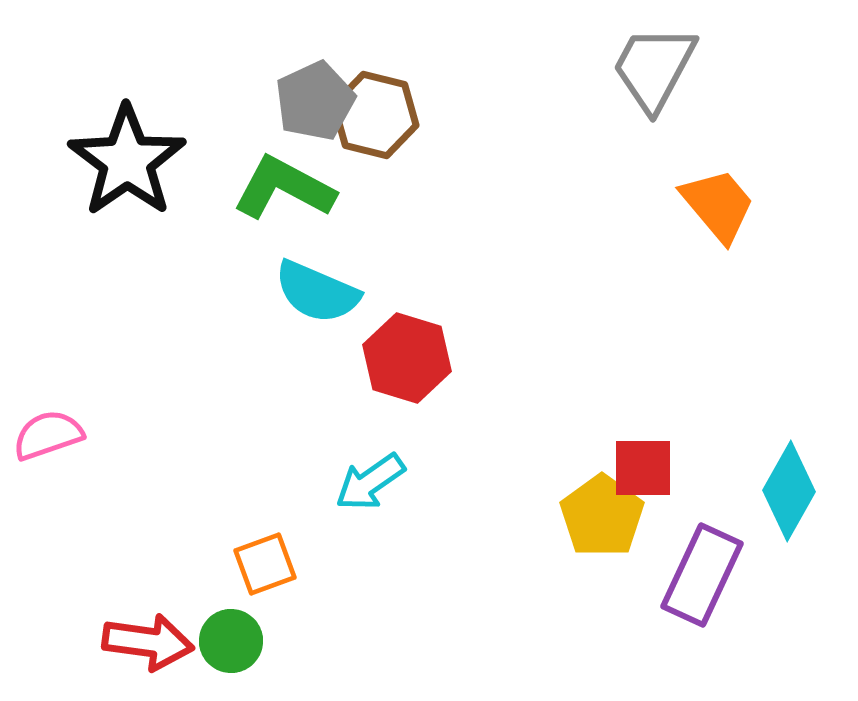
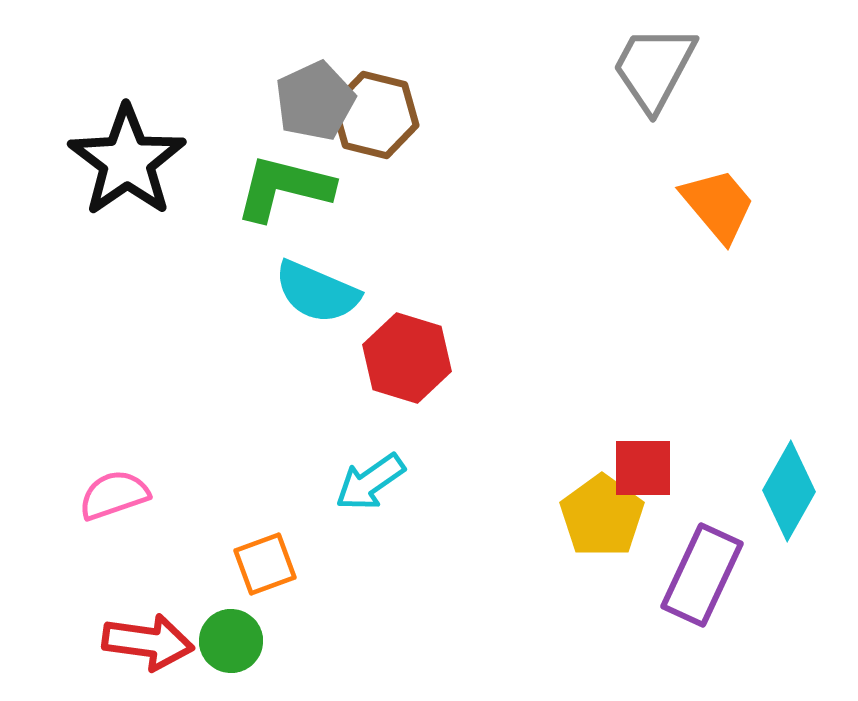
green L-shape: rotated 14 degrees counterclockwise
pink semicircle: moved 66 px right, 60 px down
